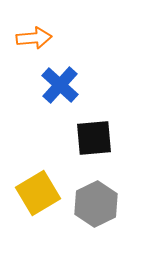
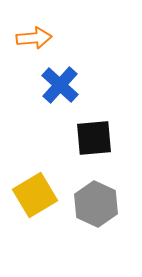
yellow square: moved 3 px left, 2 px down
gray hexagon: rotated 9 degrees counterclockwise
